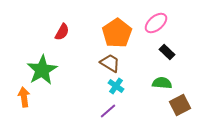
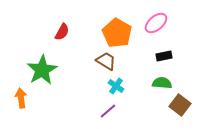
orange pentagon: rotated 8 degrees counterclockwise
black rectangle: moved 3 px left, 4 px down; rotated 56 degrees counterclockwise
brown trapezoid: moved 4 px left, 2 px up
orange arrow: moved 3 px left, 1 px down
brown square: rotated 25 degrees counterclockwise
